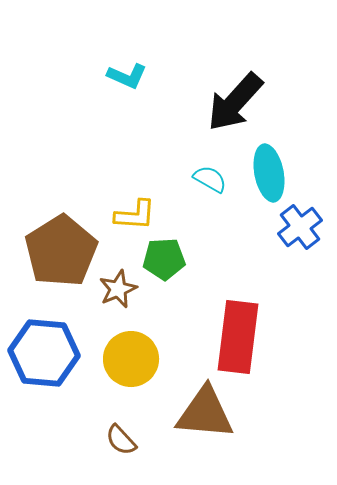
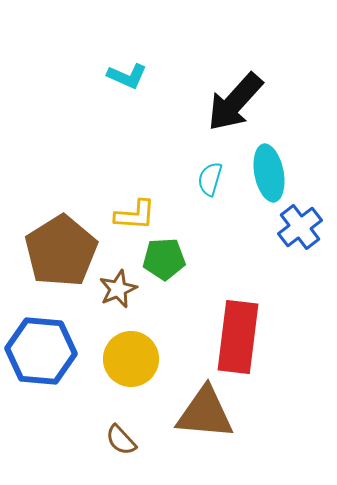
cyan semicircle: rotated 104 degrees counterclockwise
blue hexagon: moved 3 px left, 2 px up
